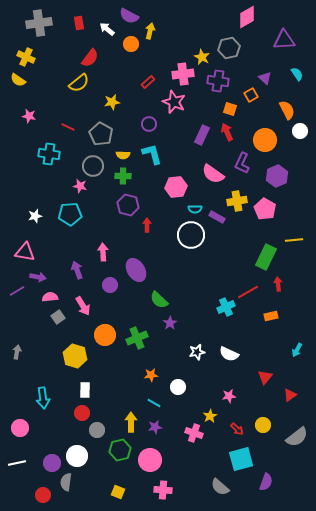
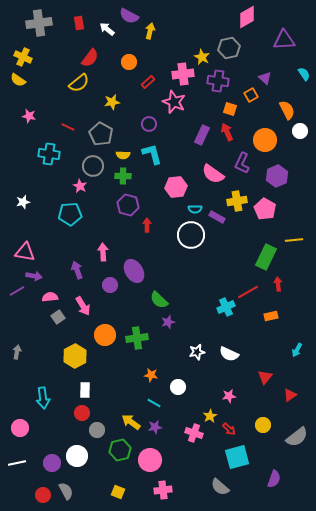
orange circle at (131, 44): moved 2 px left, 18 px down
yellow cross at (26, 57): moved 3 px left
cyan semicircle at (297, 74): moved 7 px right
pink star at (80, 186): rotated 16 degrees clockwise
white star at (35, 216): moved 12 px left, 14 px up
purple ellipse at (136, 270): moved 2 px left, 1 px down
purple arrow at (38, 277): moved 4 px left, 1 px up
purple star at (170, 323): moved 2 px left, 1 px up; rotated 16 degrees clockwise
green cross at (137, 338): rotated 15 degrees clockwise
yellow hexagon at (75, 356): rotated 15 degrees clockwise
orange star at (151, 375): rotated 16 degrees clockwise
yellow arrow at (131, 422): rotated 54 degrees counterclockwise
red arrow at (237, 429): moved 8 px left
cyan square at (241, 459): moved 4 px left, 2 px up
gray semicircle at (66, 482): moved 9 px down; rotated 144 degrees clockwise
purple semicircle at (266, 482): moved 8 px right, 3 px up
pink cross at (163, 490): rotated 12 degrees counterclockwise
